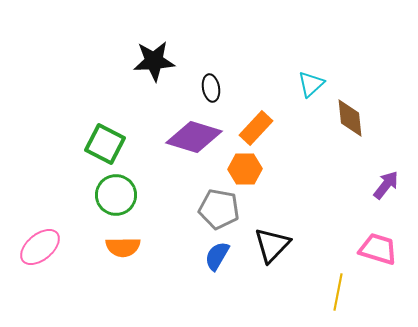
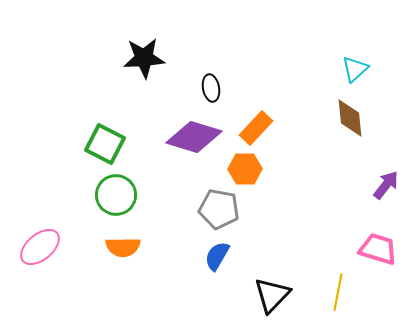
black star: moved 10 px left, 3 px up
cyan triangle: moved 44 px right, 15 px up
black triangle: moved 50 px down
